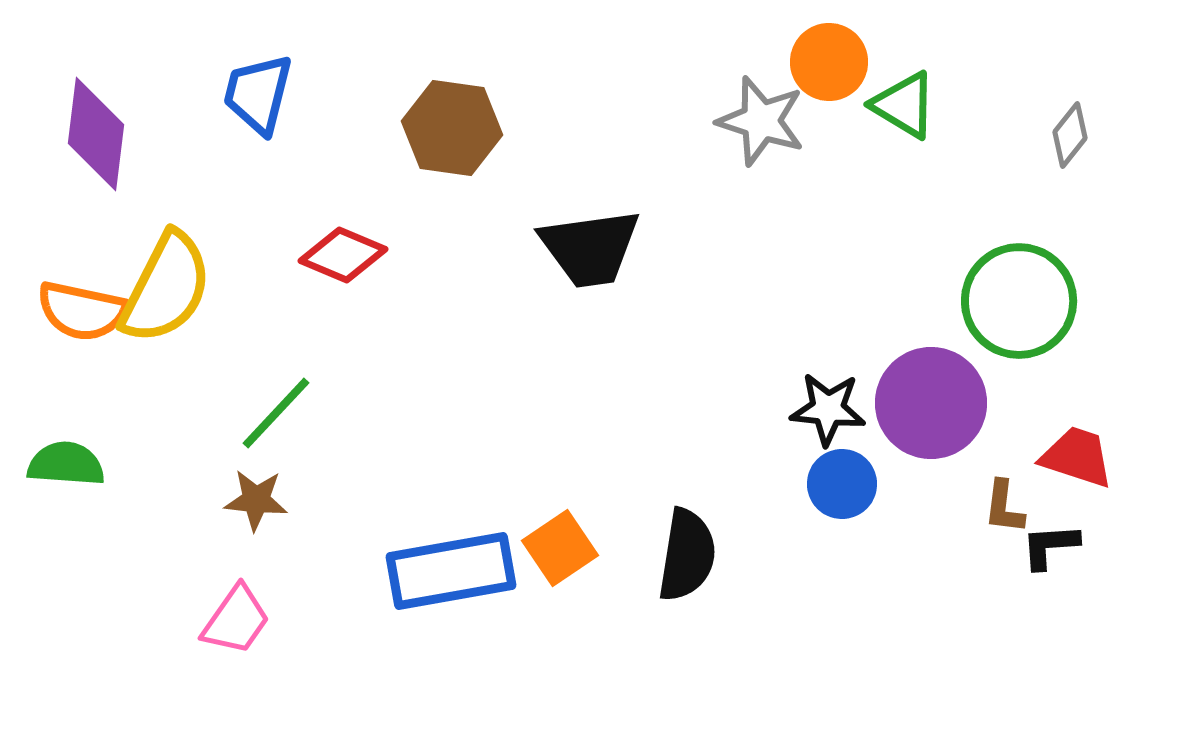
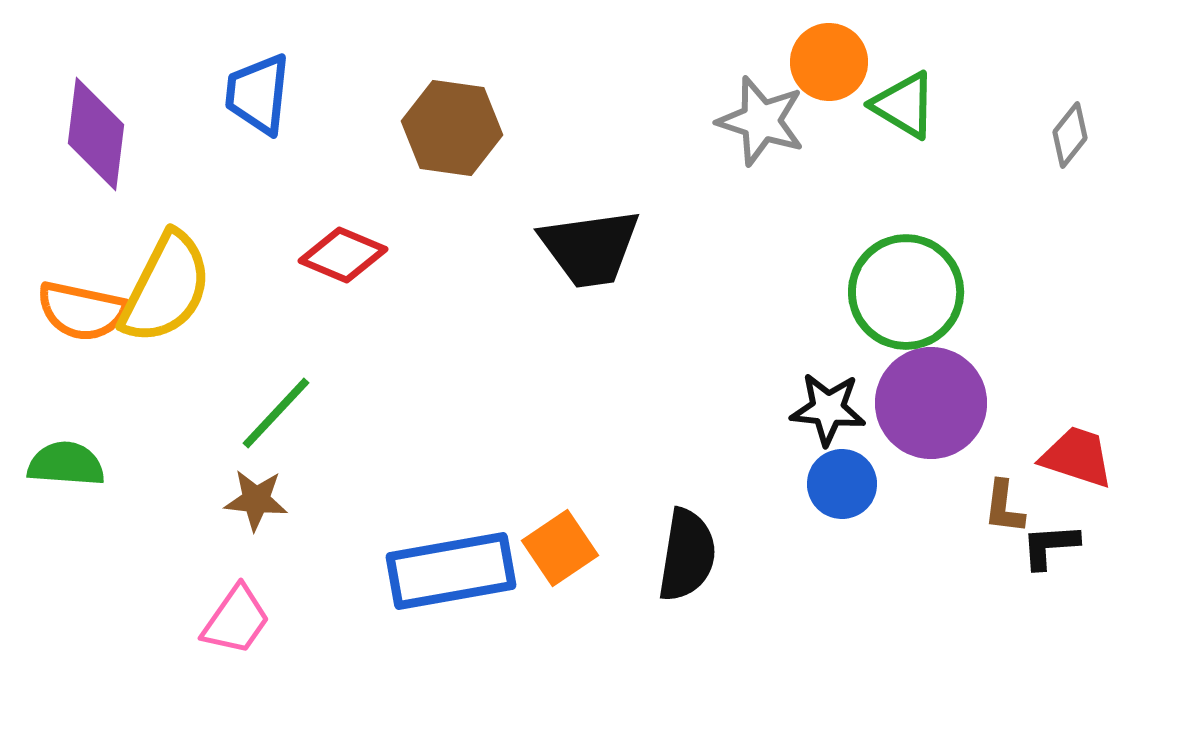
blue trapezoid: rotated 8 degrees counterclockwise
green circle: moved 113 px left, 9 px up
